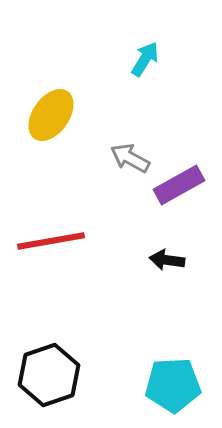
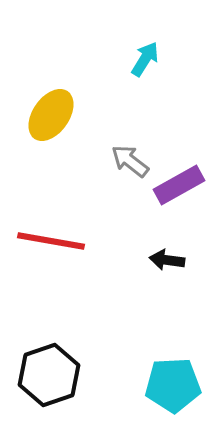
gray arrow: moved 3 px down; rotated 9 degrees clockwise
red line: rotated 20 degrees clockwise
